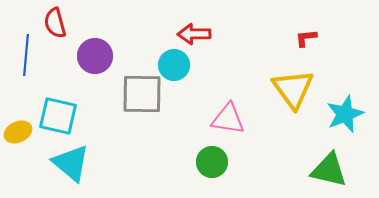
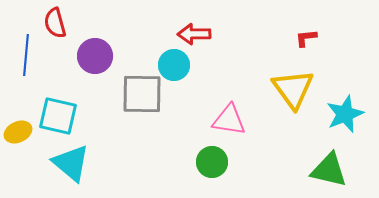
pink triangle: moved 1 px right, 1 px down
